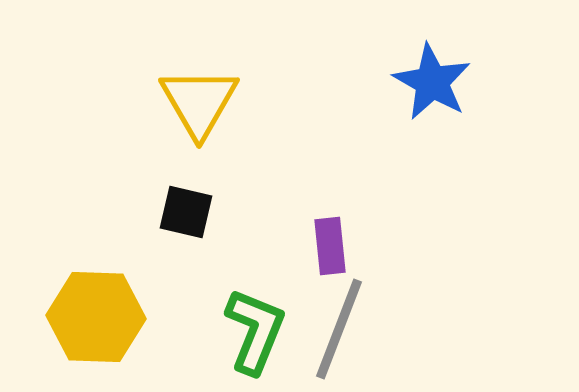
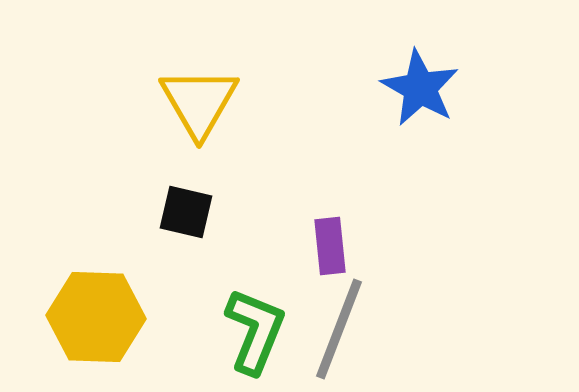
blue star: moved 12 px left, 6 px down
